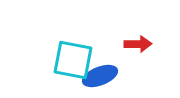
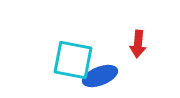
red arrow: rotated 96 degrees clockwise
